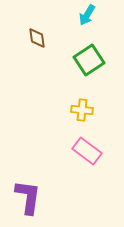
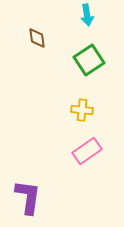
cyan arrow: rotated 40 degrees counterclockwise
pink rectangle: rotated 72 degrees counterclockwise
